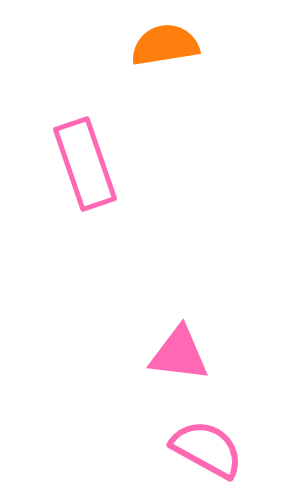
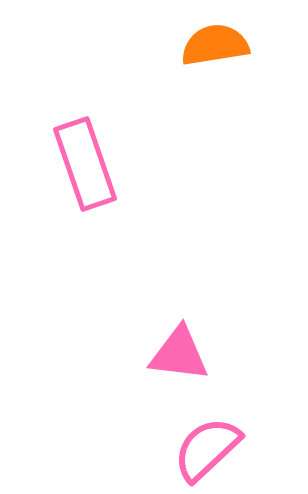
orange semicircle: moved 50 px right
pink semicircle: rotated 72 degrees counterclockwise
